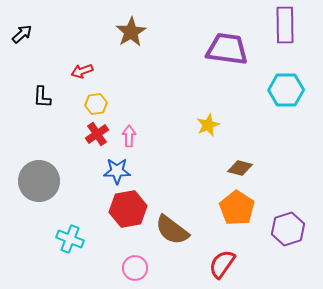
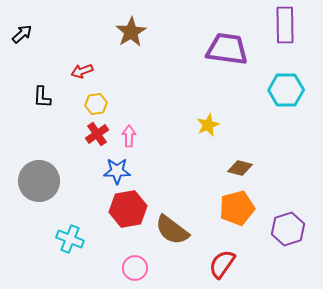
orange pentagon: rotated 24 degrees clockwise
